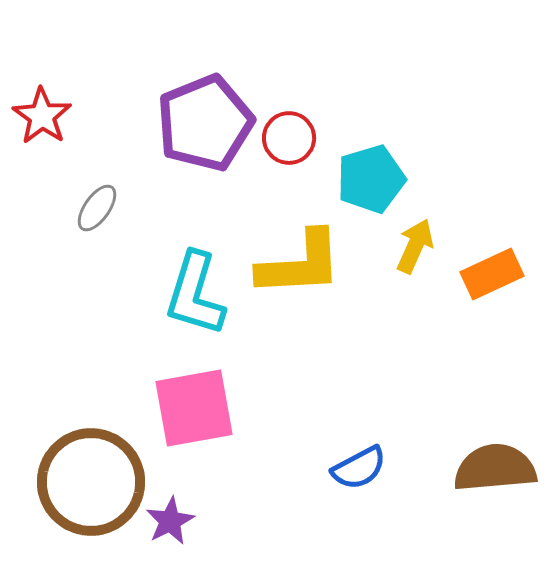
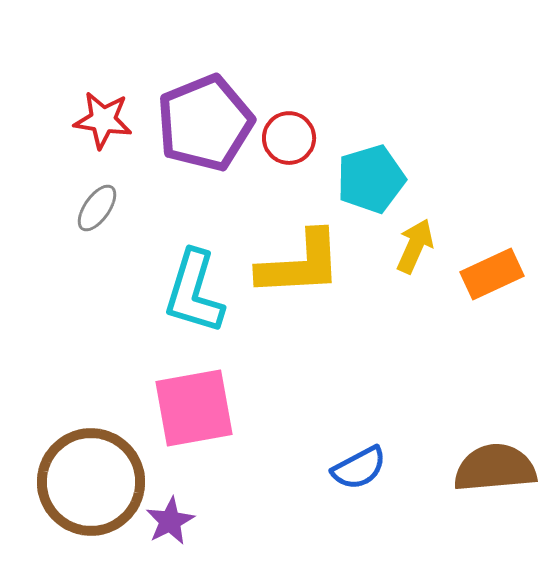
red star: moved 61 px right, 4 px down; rotated 26 degrees counterclockwise
cyan L-shape: moved 1 px left, 2 px up
